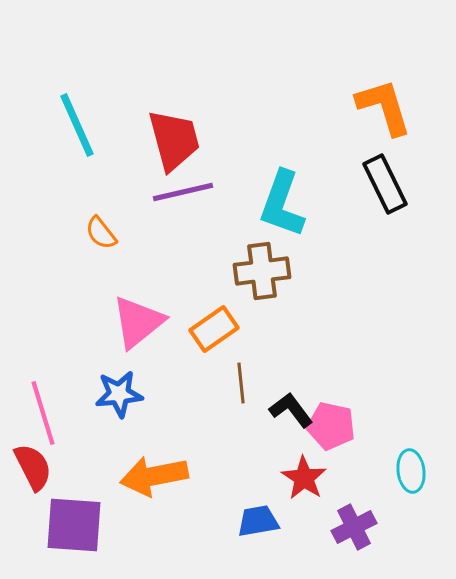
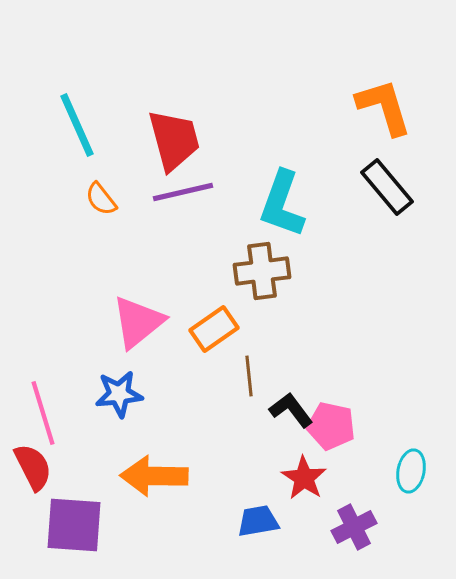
black rectangle: moved 2 px right, 3 px down; rotated 14 degrees counterclockwise
orange semicircle: moved 34 px up
brown line: moved 8 px right, 7 px up
cyan ellipse: rotated 18 degrees clockwise
orange arrow: rotated 12 degrees clockwise
